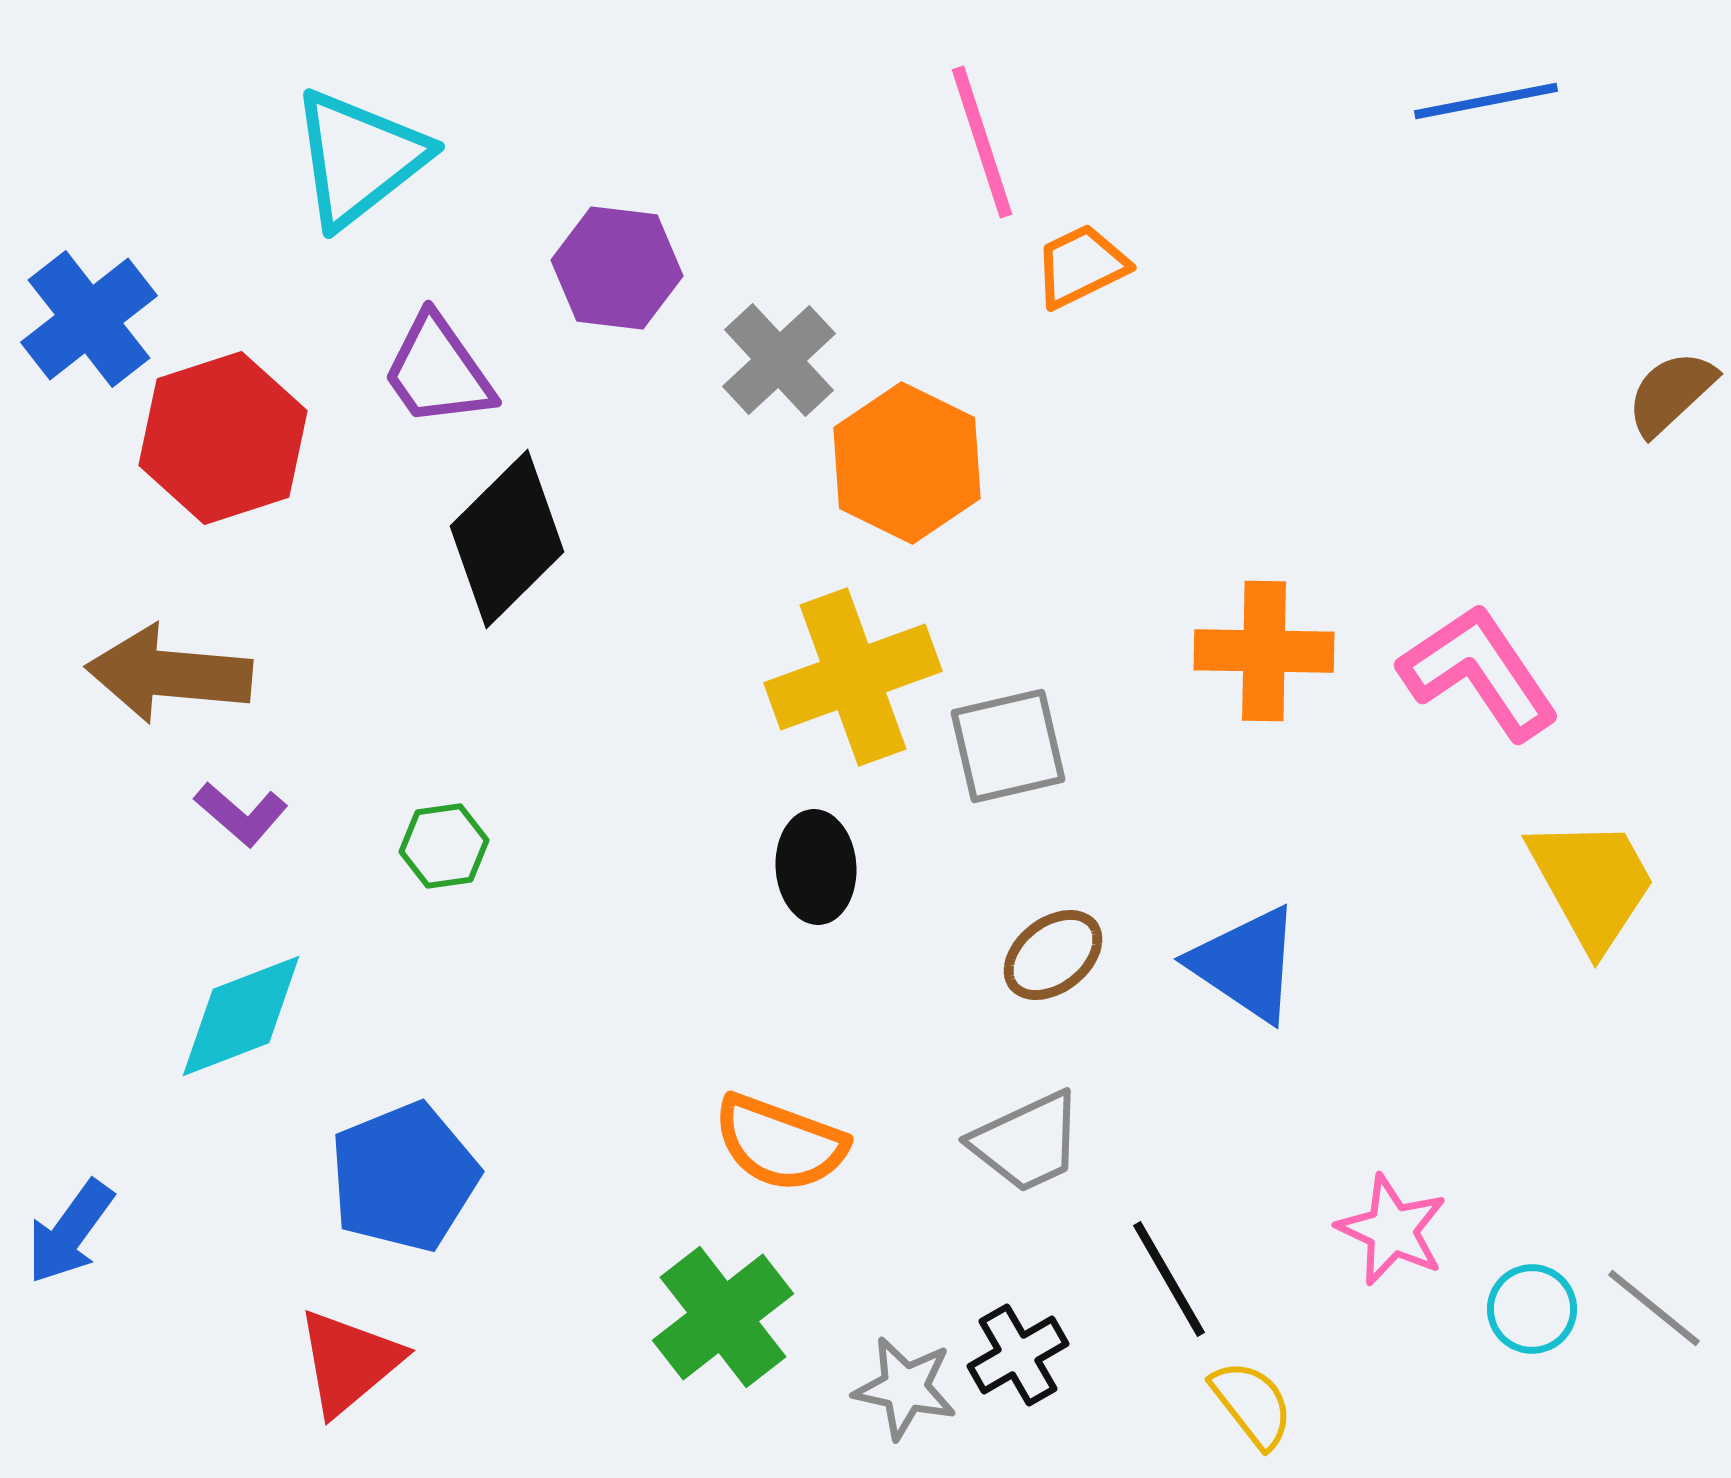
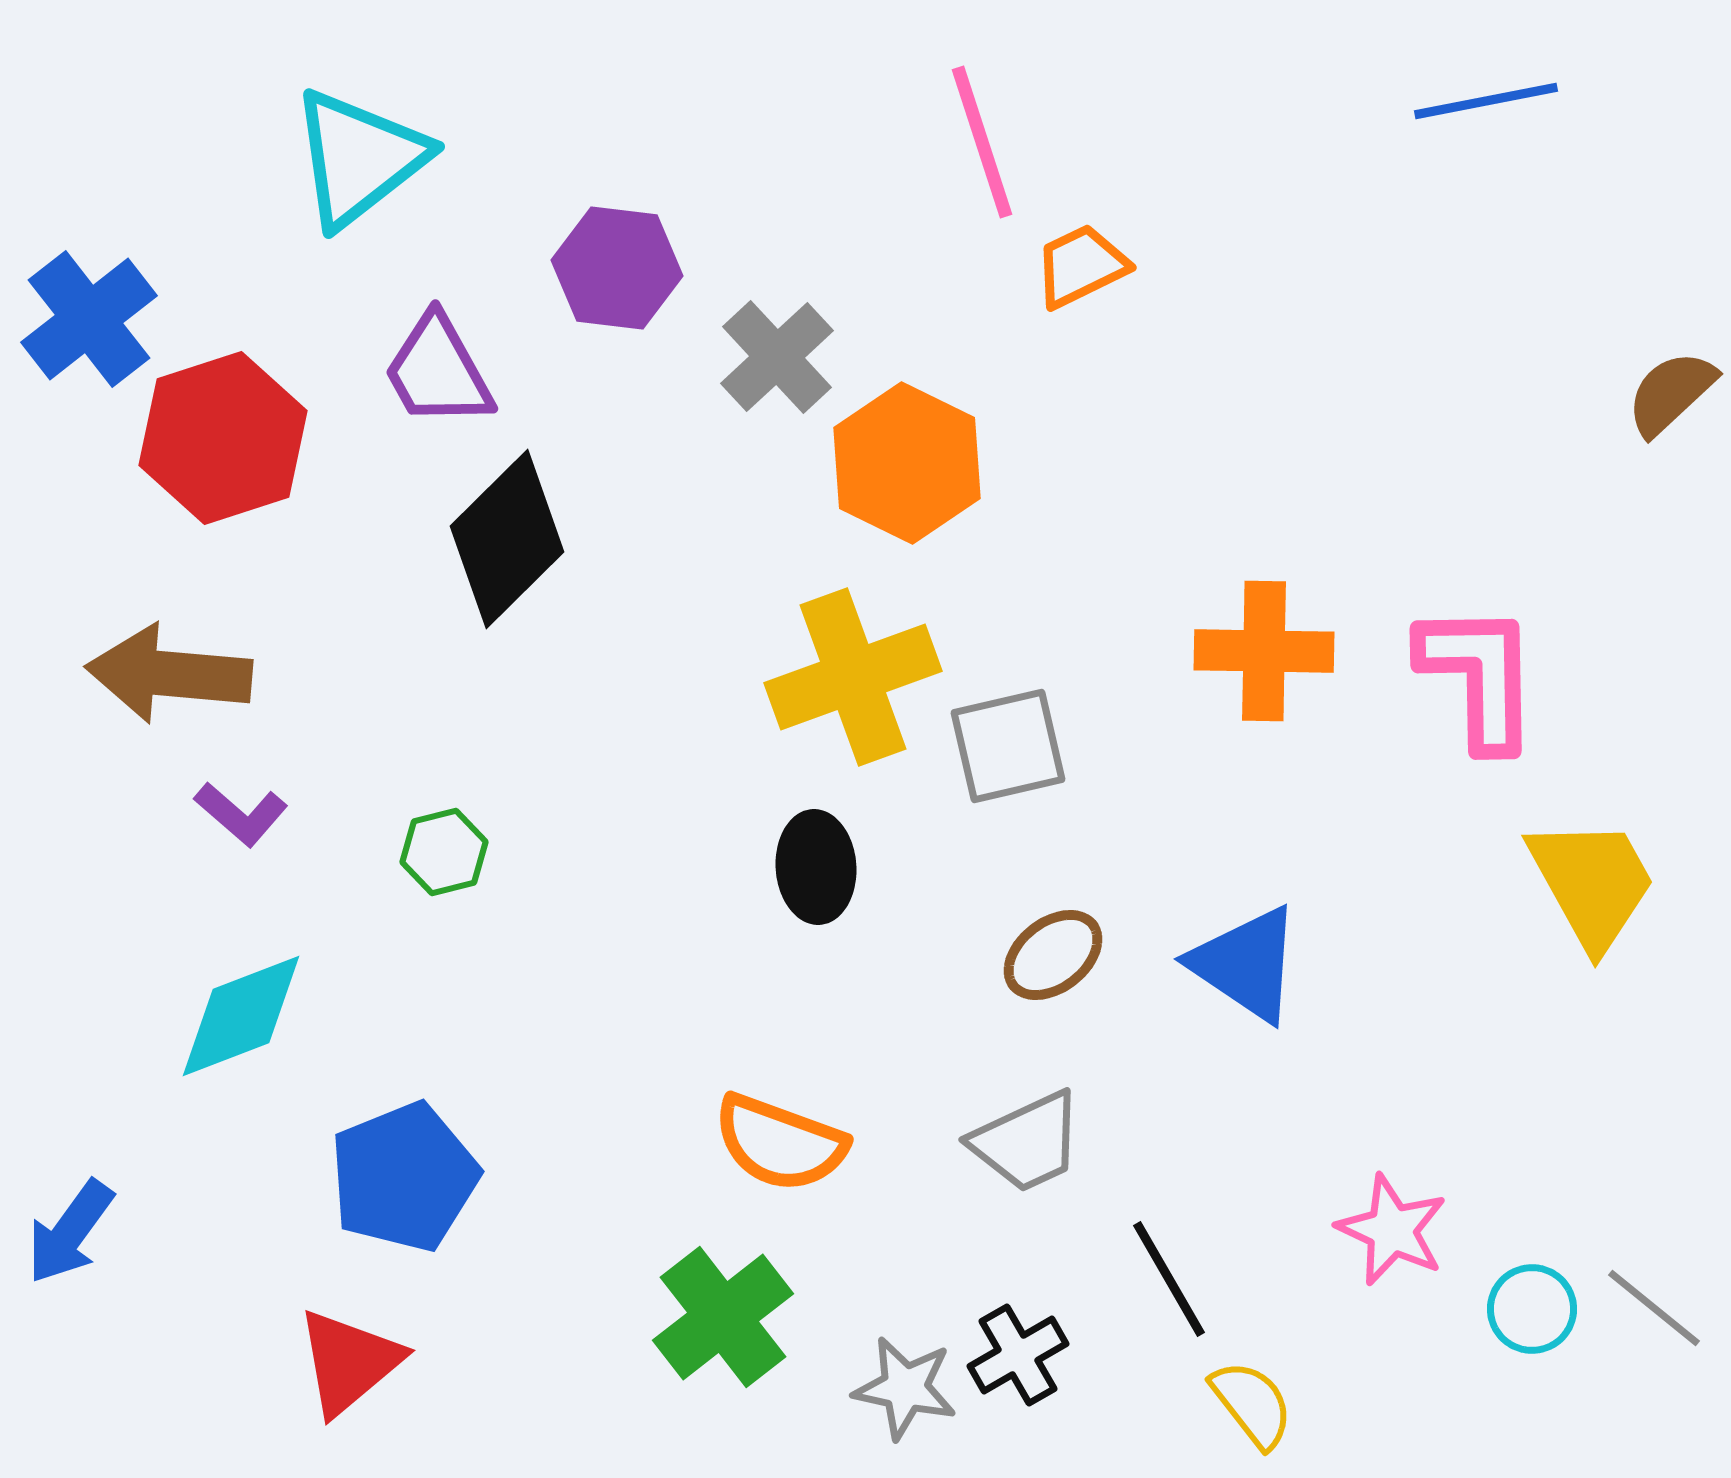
gray cross: moved 2 px left, 3 px up
purple trapezoid: rotated 6 degrees clockwise
pink L-shape: moved 4 px down; rotated 33 degrees clockwise
green hexagon: moved 6 px down; rotated 6 degrees counterclockwise
